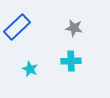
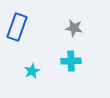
blue rectangle: rotated 28 degrees counterclockwise
cyan star: moved 2 px right, 2 px down; rotated 21 degrees clockwise
